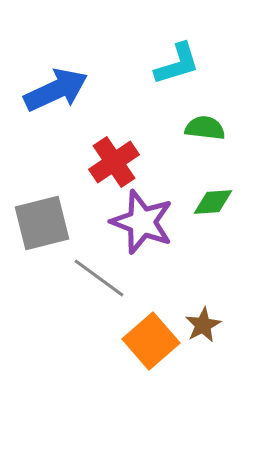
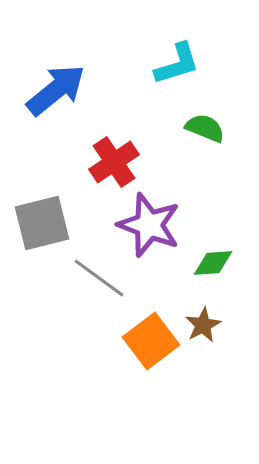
blue arrow: rotated 14 degrees counterclockwise
green semicircle: rotated 15 degrees clockwise
green diamond: moved 61 px down
purple star: moved 7 px right, 3 px down
orange square: rotated 4 degrees clockwise
